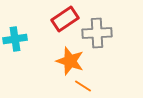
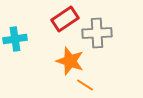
orange line: moved 2 px right, 1 px up
